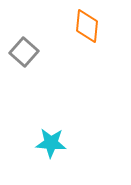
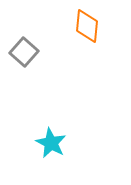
cyan star: rotated 24 degrees clockwise
